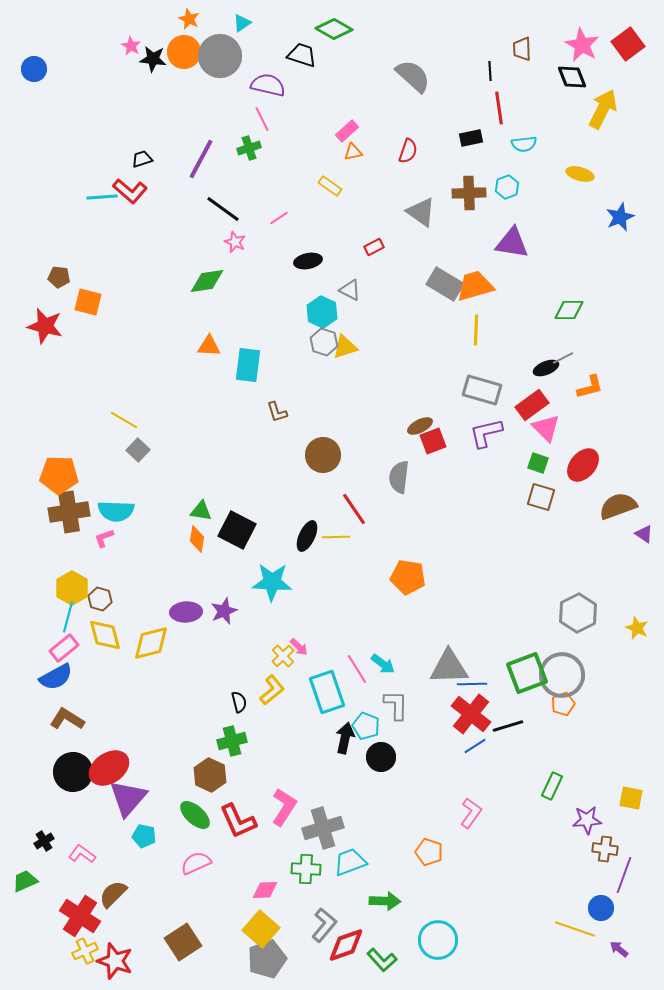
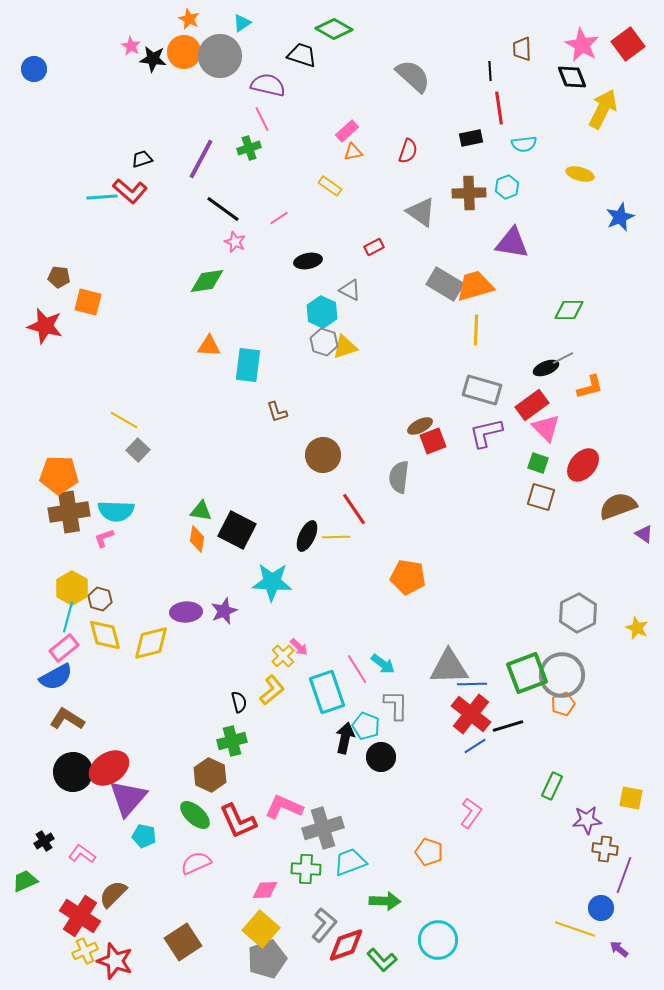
pink L-shape at (284, 807): rotated 99 degrees counterclockwise
